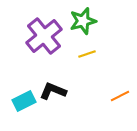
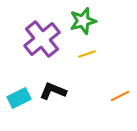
purple cross: moved 2 px left, 3 px down
cyan rectangle: moved 5 px left, 3 px up
